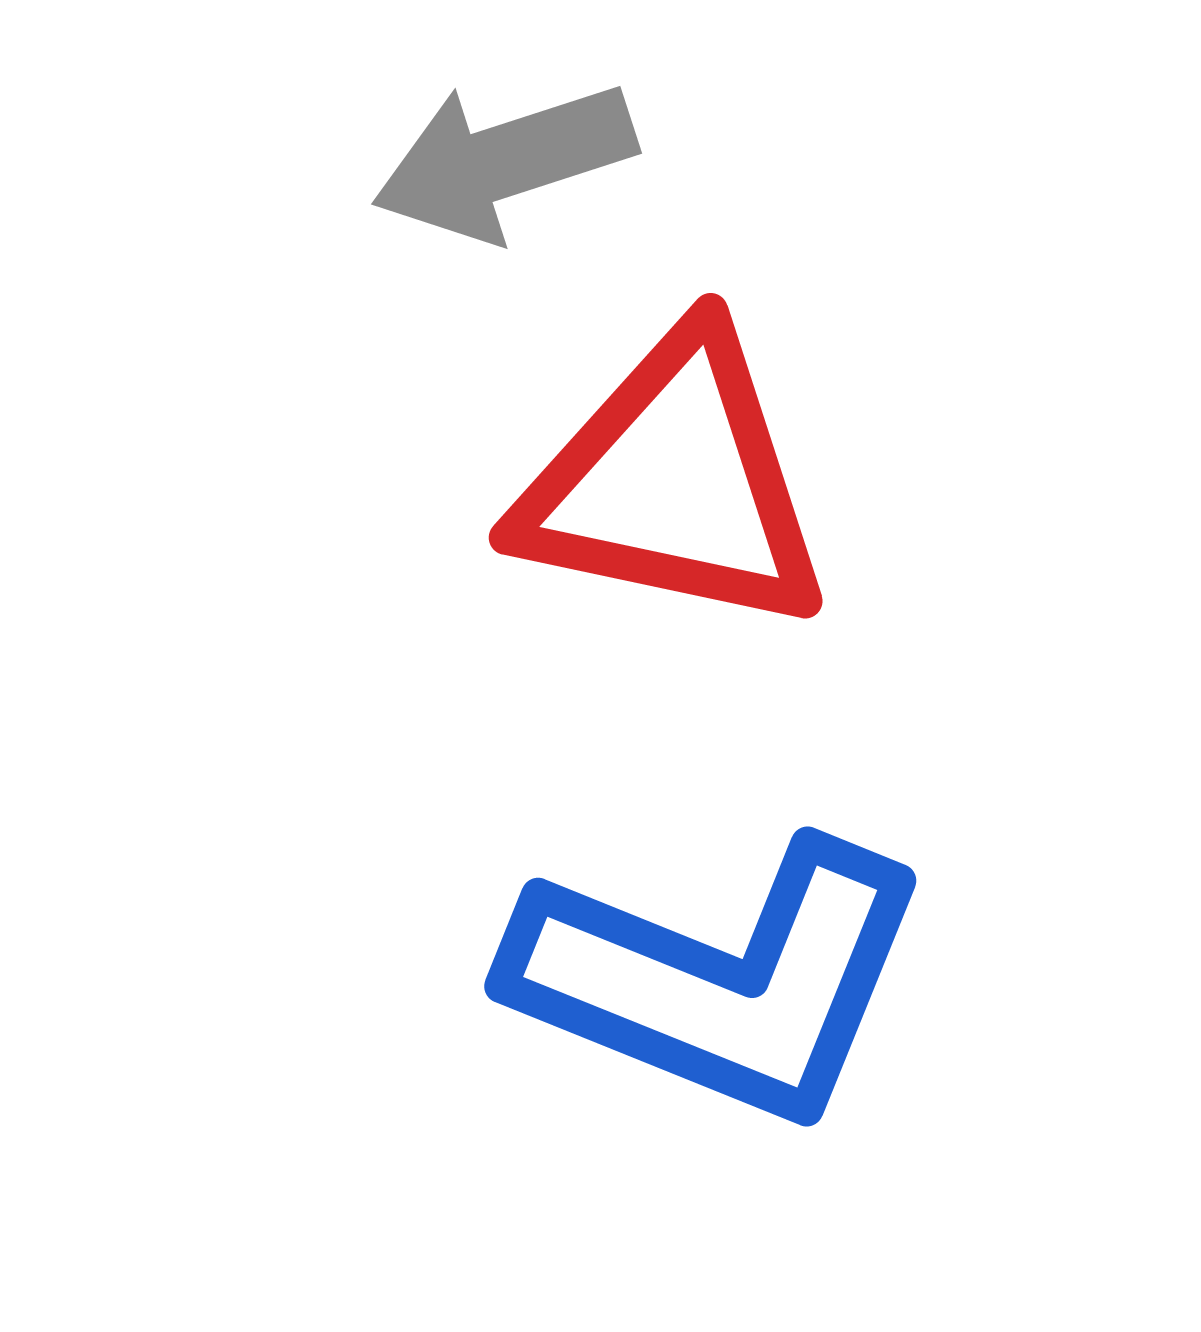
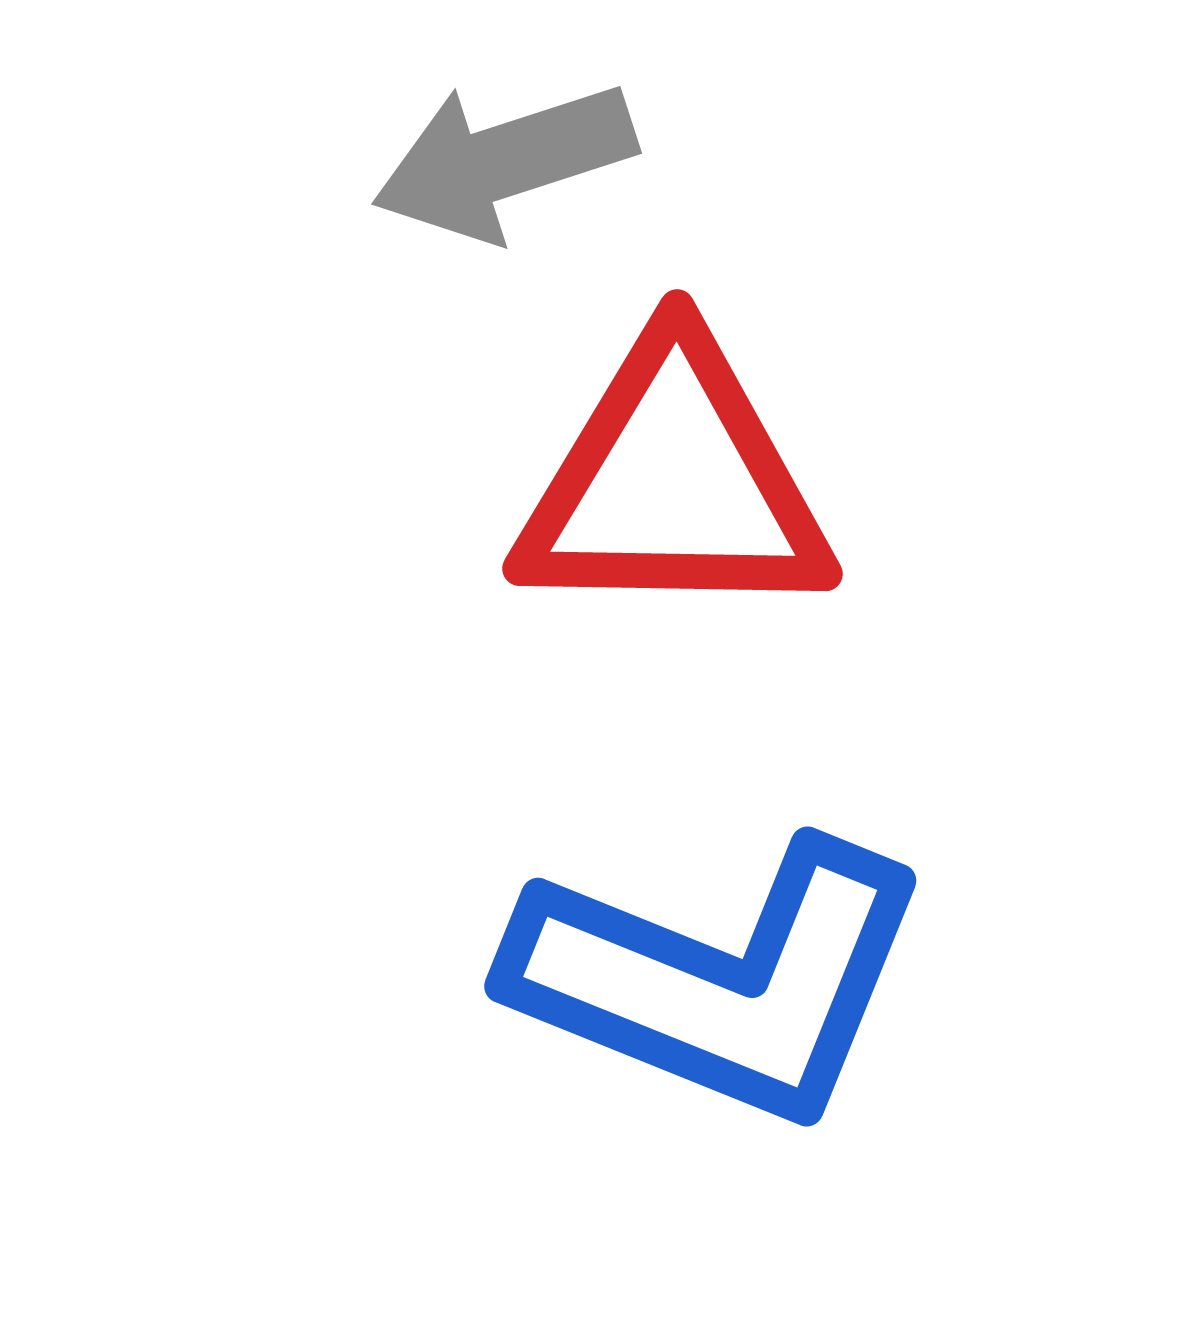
red triangle: rotated 11 degrees counterclockwise
